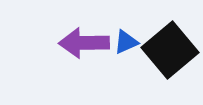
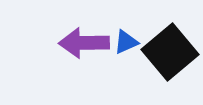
black square: moved 2 px down
